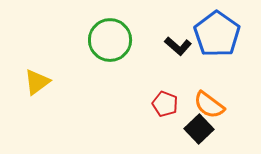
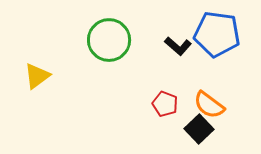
blue pentagon: rotated 27 degrees counterclockwise
green circle: moved 1 px left
yellow triangle: moved 6 px up
